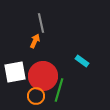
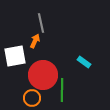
cyan rectangle: moved 2 px right, 1 px down
white square: moved 16 px up
red circle: moved 1 px up
green line: moved 3 px right; rotated 15 degrees counterclockwise
orange circle: moved 4 px left, 2 px down
